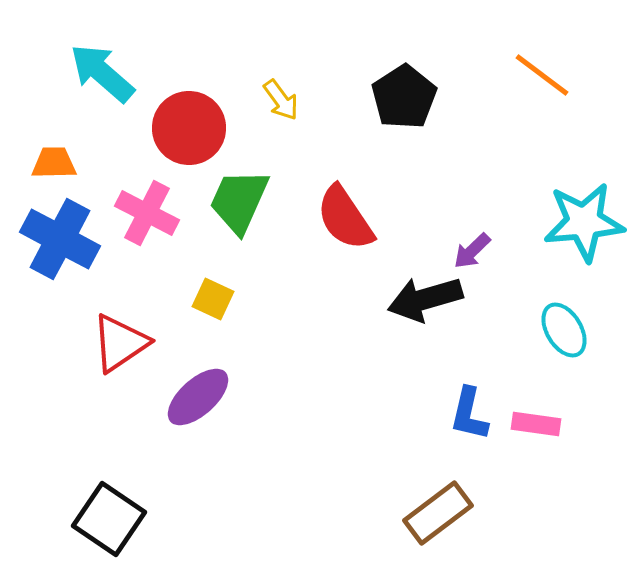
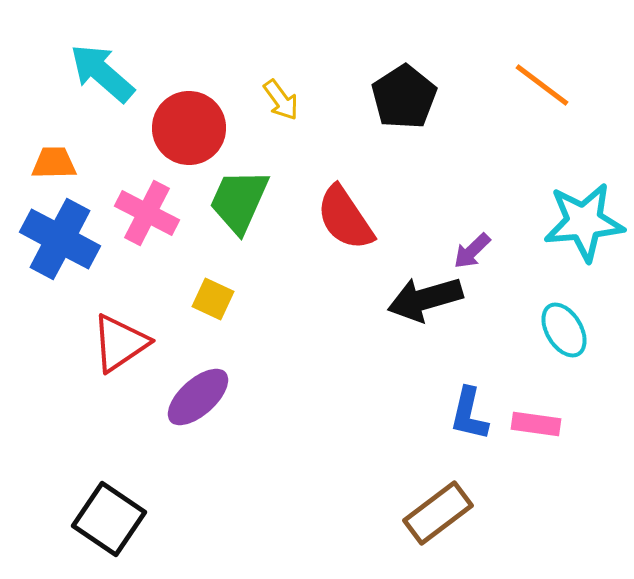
orange line: moved 10 px down
